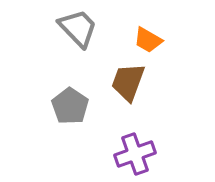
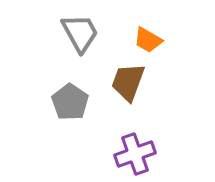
gray trapezoid: moved 2 px right, 5 px down; rotated 15 degrees clockwise
gray pentagon: moved 4 px up
